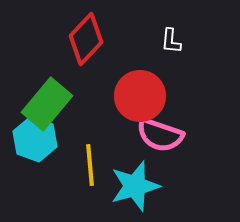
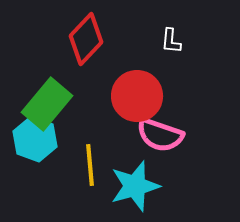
red circle: moved 3 px left
